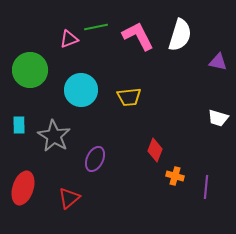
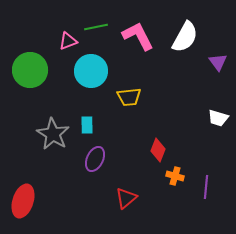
white semicircle: moved 5 px right, 2 px down; rotated 12 degrees clockwise
pink triangle: moved 1 px left, 2 px down
purple triangle: rotated 42 degrees clockwise
cyan circle: moved 10 px right, 19 px up
cyan rectangle: moved 68 px right
gray star: moved 1 px left, 2 px up
red diamond: moved 3 px right
red ellipse: moved 13 px down
red triangle: moved 57 px right
